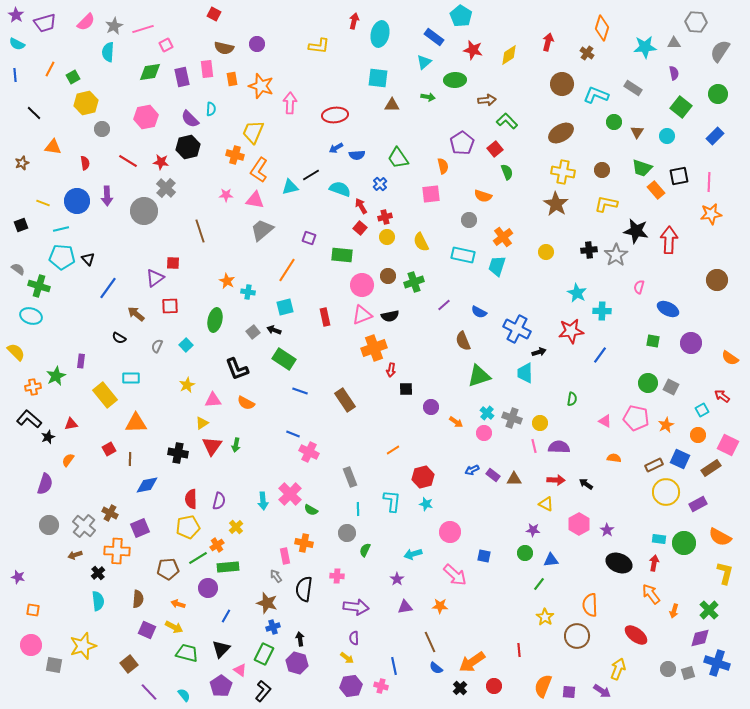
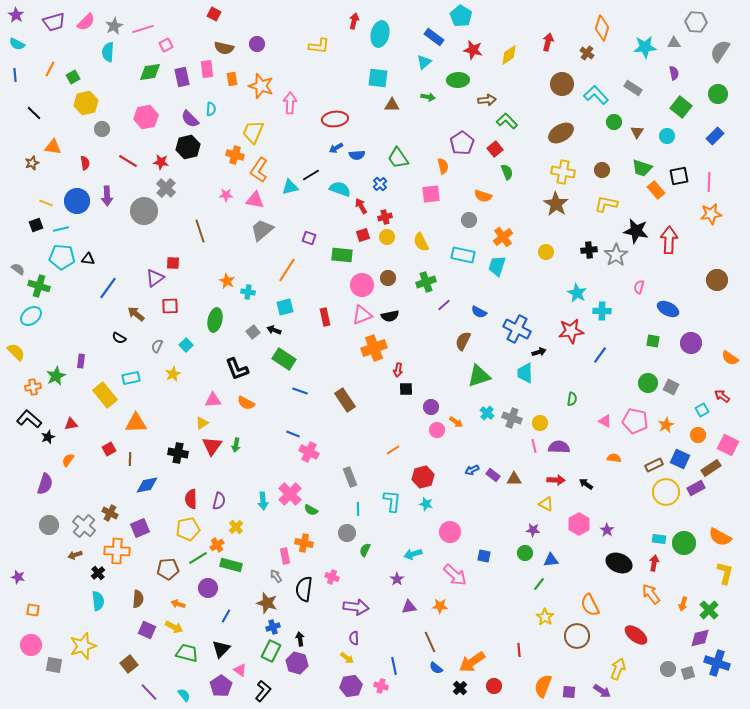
purple trapezoid at (45, 23): moved 9 px right, 1 px up
green ellipse at (455, 80): moved 3 px right
cyan L-shape at (596, 95): rotated 25 degrees clockwise
red ellipse at (335, 115): moved 4 px down
brown star at (22, 163): moved 10 px right
yellow line at (43, 203): moved 3 px right
black square at (21, 225): moved 15 px right
red square at (360, 228): moved 3 px right, 7 px down; rotated 32 degrees clockwise
black triangle at (88, 259): rotated 40 degrees counterclockwise
brown circle at (388, 276): moved 2 px down
green cross at (414, 282): moved 12 px right
cyan ellipse at (31, 316): rotated 55 degrees counterclockwise
brown semicircle at (463, 341): rotated 48 degrees clockwise
red arrow at (391, 370): moved 7 px right
cyan rectangle at (131, 378): rotated 12 degrees counterclockwise
yellow star at (187, 385): moved 14 px left, 11 px up
pink pentagon at (636, 418): moved 1 px left, 3 px down
pink circle at (484, 433): moved 47 px left, 3 px up
purple rectangle at (698, 504): moved 2 px left, 16 px up
yellow pentagon at (188, 527): moved 2 px down
green rectangle at (228, 567): moved 3 px right, 2 px up; rotated 20 degrees clockwise
pink cross at (337, 576): moved 5 px left, 1 px down; rotated 16 degrees clockwise
orange semicircle at (590, 605): rotated 25 degrees counterclockwise
purple triangle at (405, 607): moved 4 px right
orange arrow at (674, 611): moved 9 px right, 7 px up
green rectangle at (264, 654): moved 7 px right, 3 px up
